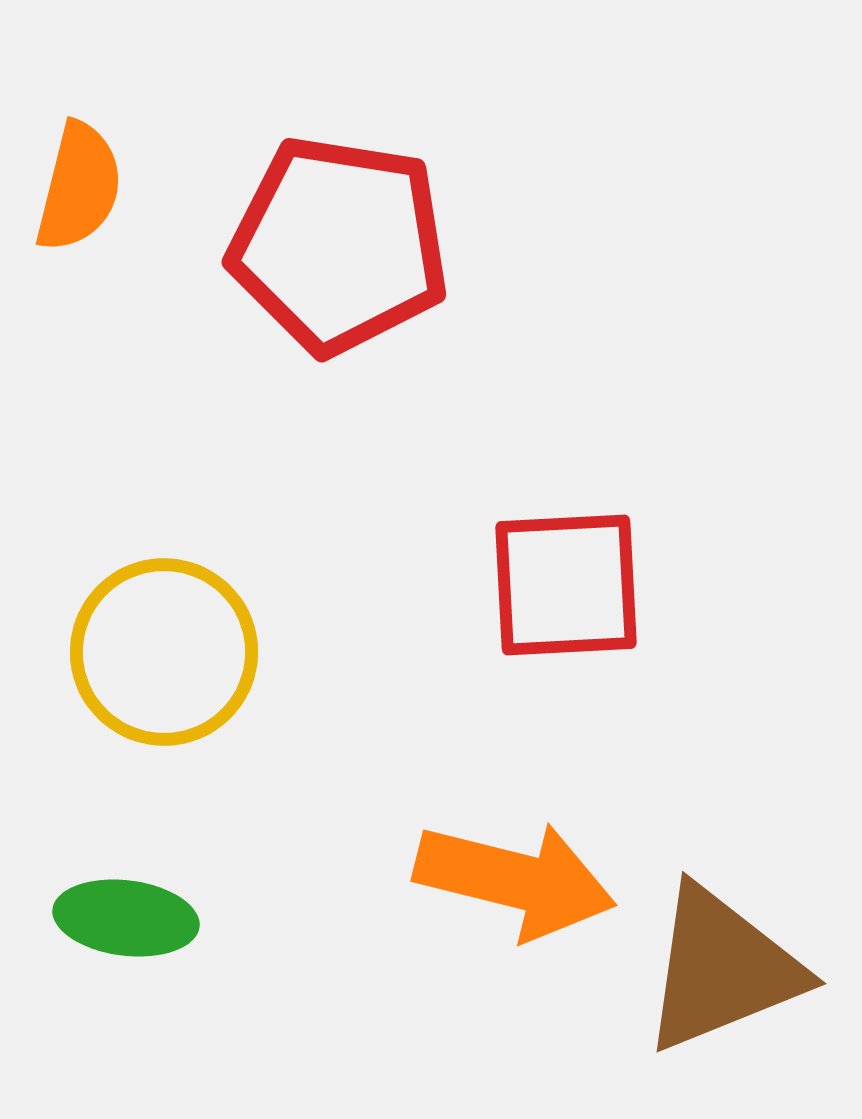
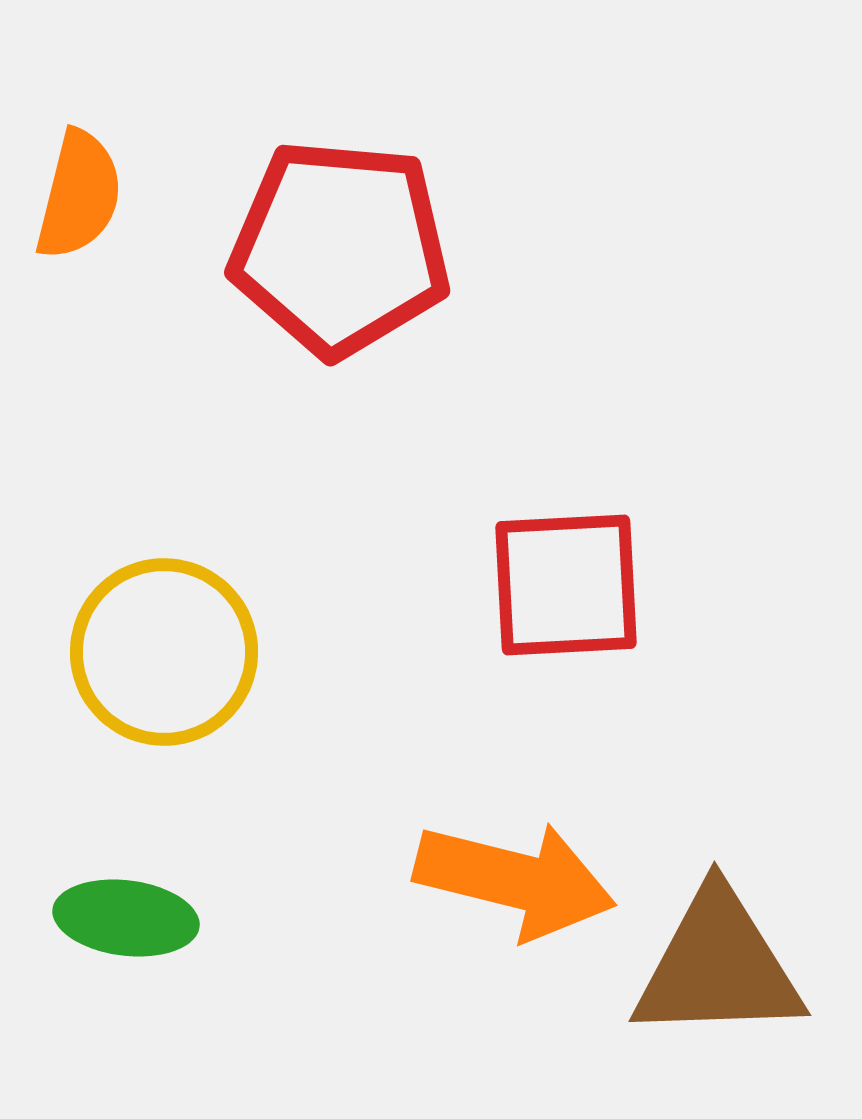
orange semicircle: moved 8 px down
red pentagon: moved 1 px right, 3 px down; rotated 4 degrees counterclockwise
brown triangle: moved 4 px left, 3 px up; rotated 20 degrees clockwise
